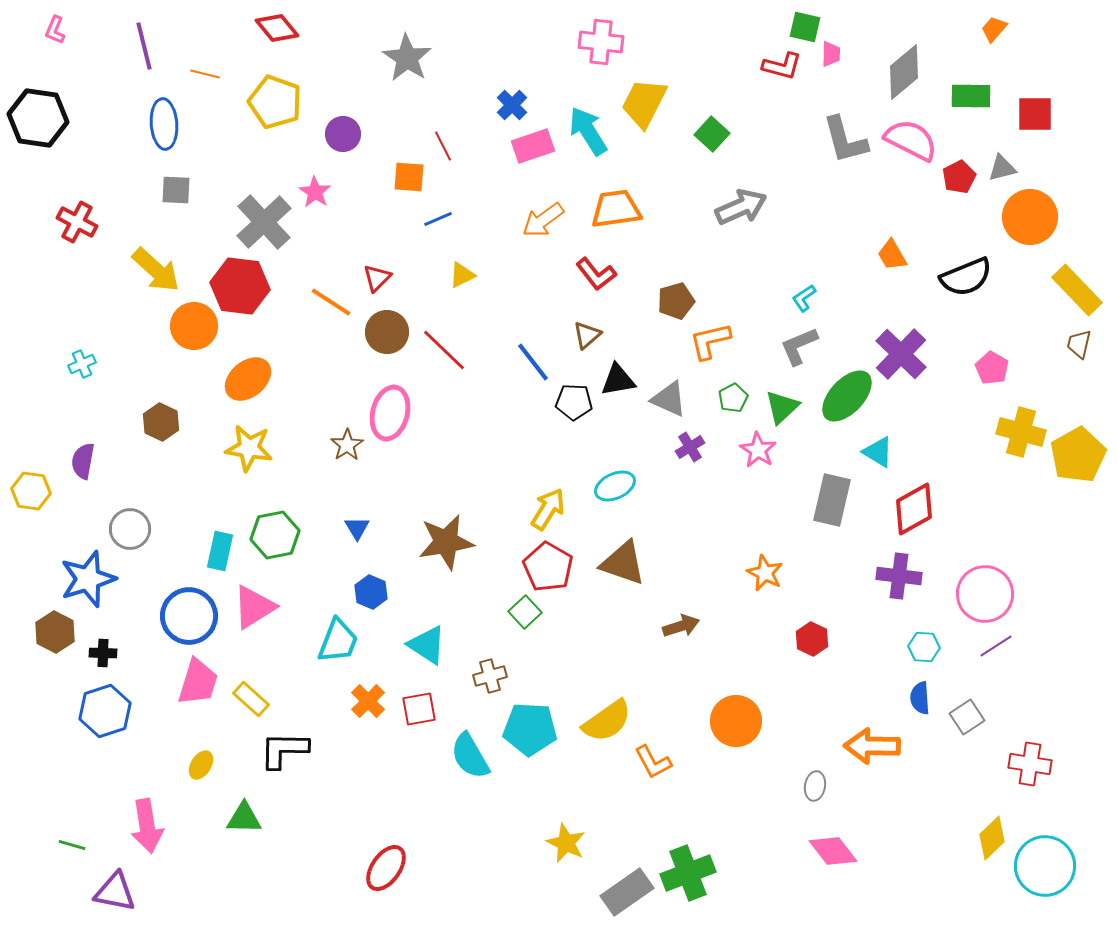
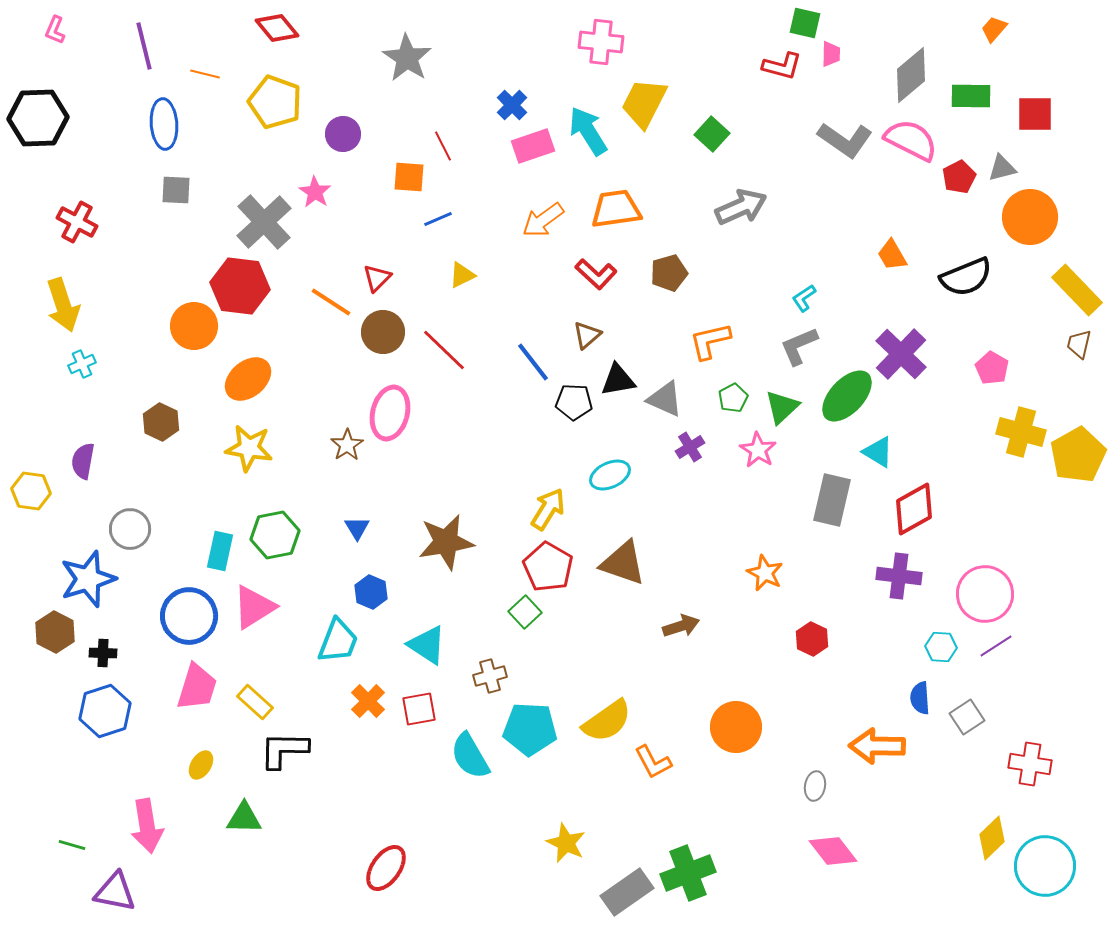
green square at (805, 27): moved 4 px up
gray diamond at (904, 72): moved 7 px right, 3 px down
black hexagon at (38, 118): rotated 10 degrees counterclockwise
gray L-shape at (845, 140): rotated 40 degrees counterclockwise
yellow arrow at (156, 270): moved 93 px left, 35 px down; rotated 30 degrees clockwise
red L-shape at (596, 274): rotated 9 degrees counterclockwise
brown pentagon at (676, 301): moved 7 px left, 28 px up
brown circle at (387, 332): moved 4 px left
gray triangle at (669, 399): moved 4 px left
cyan ellipse at (615, 486): moved 5 px left, 11 px up
cyan hexagon at (924, 647): moved 17 px right
pink trapezoid at (198, 682): moved 1 px left, 5 px down
yellow rectangle at (251, 699): moved 4 px right, 3 px down
orange circle at (736, 721): moved 6 px down
orange arrow at (872, 746): moved 5 px right
